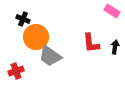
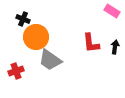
gray trapezoid: moved 4 px down
